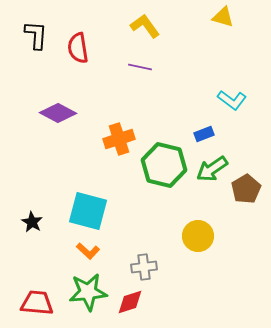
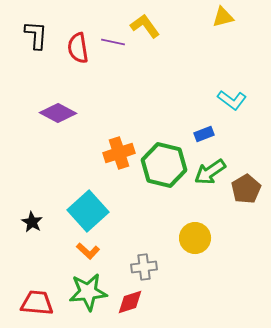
yellow triangle: rotated 30 degrees counterclockwise
purple line: moved 27 px left, 25 px up
orange cross: moved 14 px down
green arrow: moved 2 px left, 3 px down
cyan square: rotated 33 degrees clockwise
yellow circle: moved 3 px left, 2 px down
